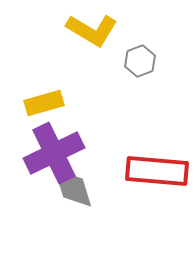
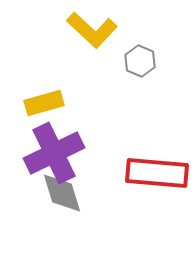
yellow L-shape: rotated 12 degrees clockwise
gray hexagon: rotated 16 degrees counterclockwise
red rectangle: moved 2 px down
gray diamond: moved 11 px left, 5 px down
